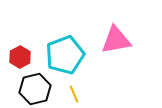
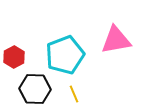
red hexagon: moved 6 px left
black hexagon: rotated 16 degrees clockwise
